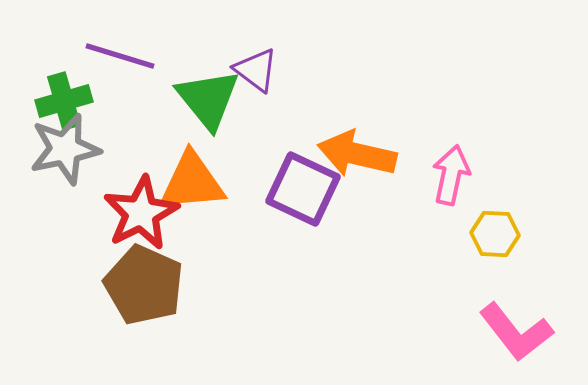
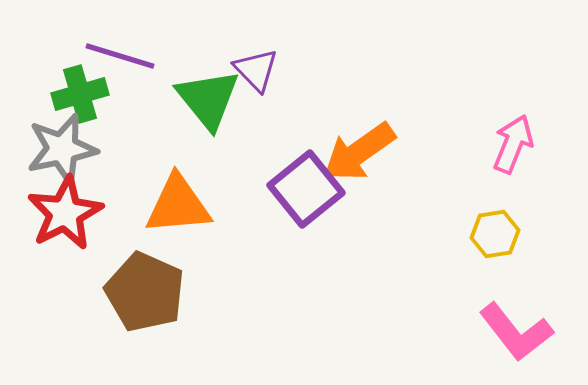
purple triangle: rotated 9 degrees clockwise
green cross: moved 16 px right, 7 px up
gray star: moved 3 px left
orange arrow: moved 2 px right, 2 px up; rotated 48 degrees counterclockwise
pink arrow: moved 62 px right, 31 px up; rotated 10 degrees clockwise
orange triangle: moved 14 px left, 23 px down
purple square: moved 3 px right; rotated 26 degrees clockwise
red star: moved 76 px left
yellow hexagon: rotated 12 degrees counterclockwise
brown pentagon: moved 1 px right, 7 px down
